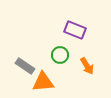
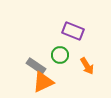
purple rectangle: moved 2 px left, 1 px down
gray rectangle: moved 11 px right
orange triangle: rotated 20 degrees counterclockwise
